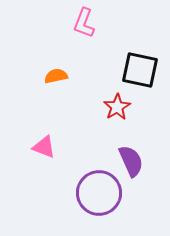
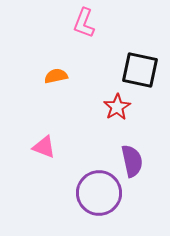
purple semicircle: moved 1 px right; rotated 12 degrees clockwise
